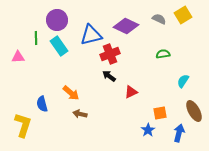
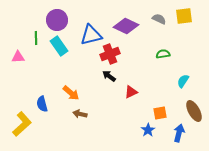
yellow square: moved 1 px right, 1 px down; rotated 24 degrees clockwise
yellow L-shape: moved 1 px left, 1 px up; rotated 30 degrees clockwise
